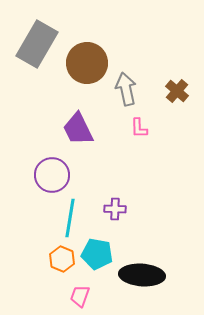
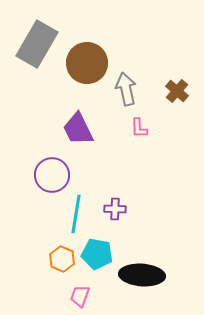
cyan line: moved 6 px right, 4 px up
